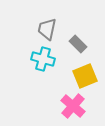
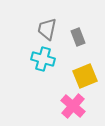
gray rectangle: moved 7 px up; rotated 24 degrees clockwise
